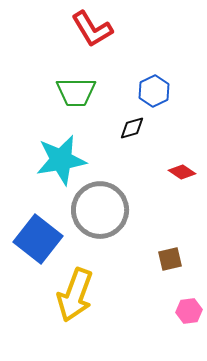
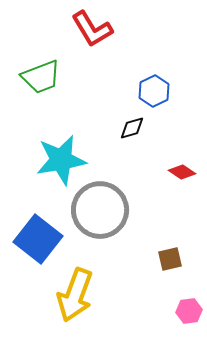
green trapezoid: moved 35 px left, 15 px up; rotated 21 degrees counterclockwise
